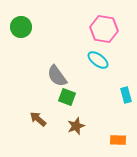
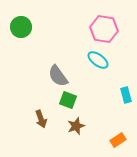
gray semicircle: moved 1 px right
green square: moved 1 px right, 3 px down
brown arrow: moved 3 px right; rotated 150 degrees counterclockwise
orange rectangle: rotated 35 degrees counterclockwise
